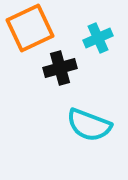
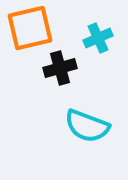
orange square: rotated 12 degrees clockwise
cyan semicircle: moved 2 px left, 1 px down
